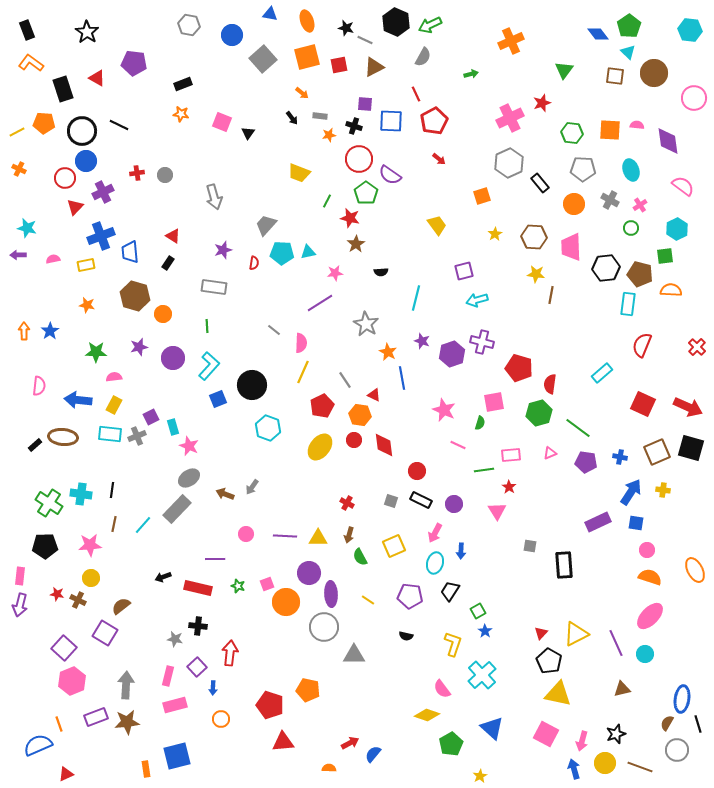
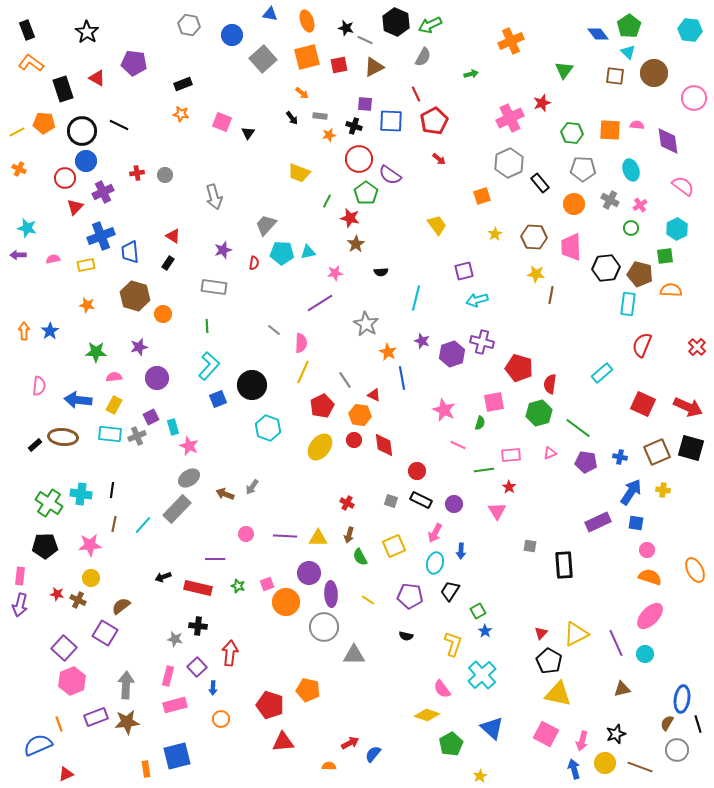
purple circle at (173, 358): moved 16 px left, 20 px down
orange semicircle at (329, 768): moved 2 px up
